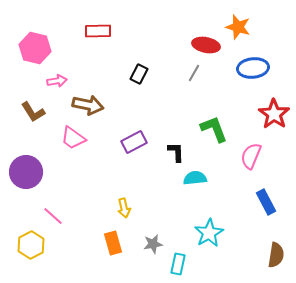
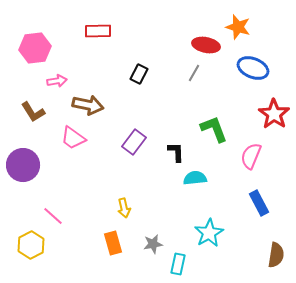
pink hexagon: rotated 20 degrees counterclockwise
blue ellipse: rotated 28 degrees clockwise
purple rectangle: rotated 25 degrees counterclockwise
purple circle: moved 3 px left, 7 px up
blue rectangle: moved 7 px left, 1 px down
